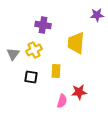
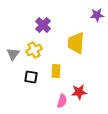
purple cross: rotated 35 degrees clockwise
